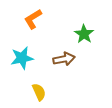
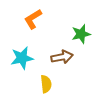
green star: moved 3 px left; rotated 24 degrees clockwise
brown arrow: moved 2 px left, 2 px up
yellow semicircle: moved 7 px right, 8 px up; rotated 18 degrees clockwise
